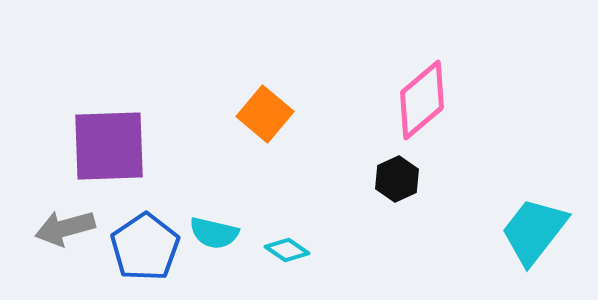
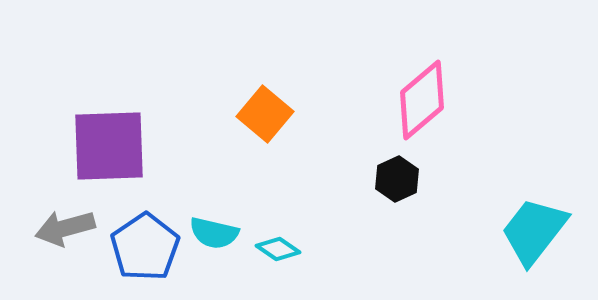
cyan diamond: moved 9 px left, 1 px up
